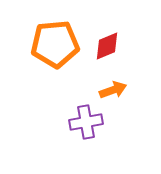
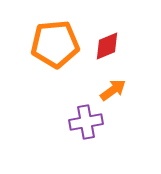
orange arrow: rotated 16 degrees counterclockwise
